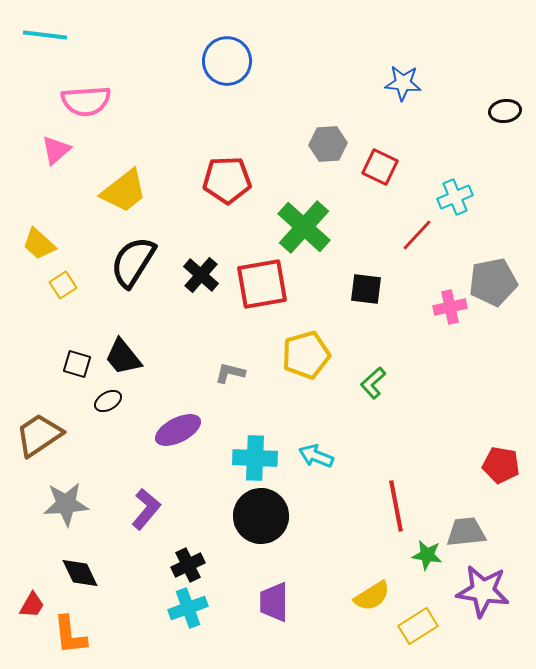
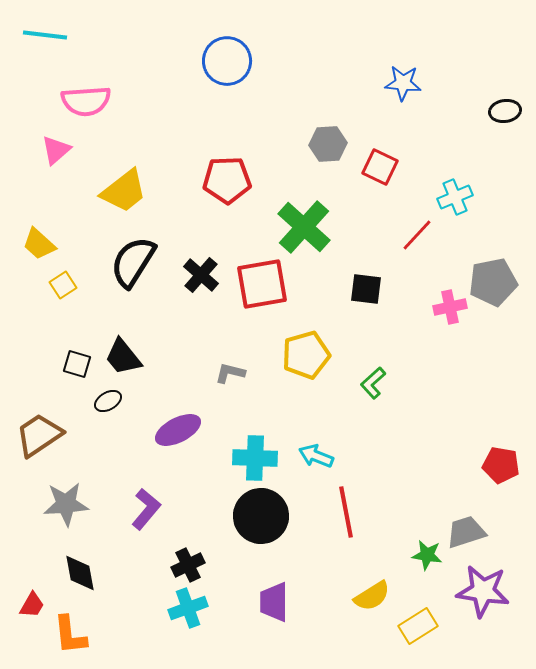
red line at (396, 506): moved 50 px left, 6 px down
gray trapezoid at (466, 532): rotated 12 degrees counterclockwise
black diamond at (80, 573): rotated 15 degrees clockwise
